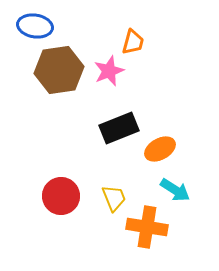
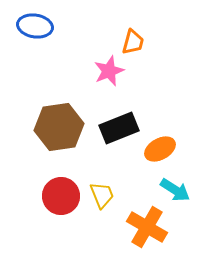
brown hexagon: moved 57 px down
yellow trapezoid: moved 12 px left, 3 px up
orange cross: rotated 21 degrees clockwise
